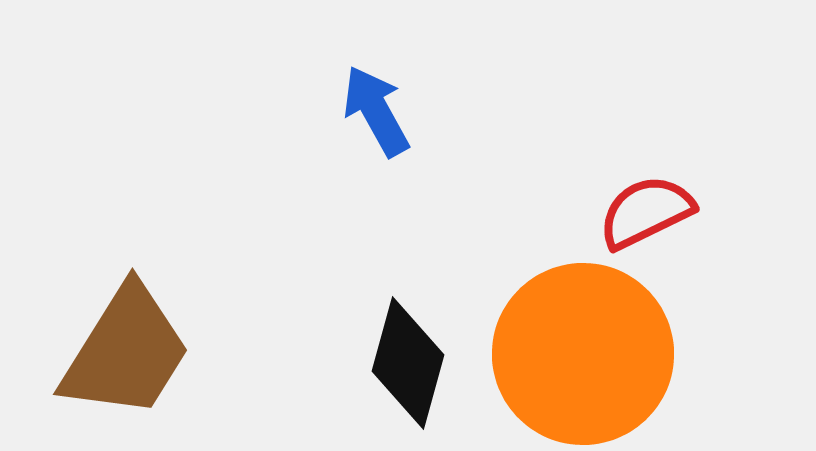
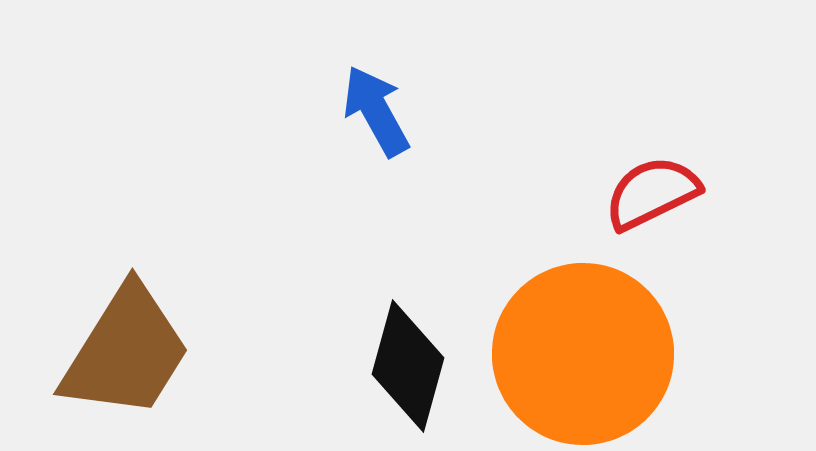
red semicircle: moved 6 px right, 19 px up
black diamond: moved 3 px down
